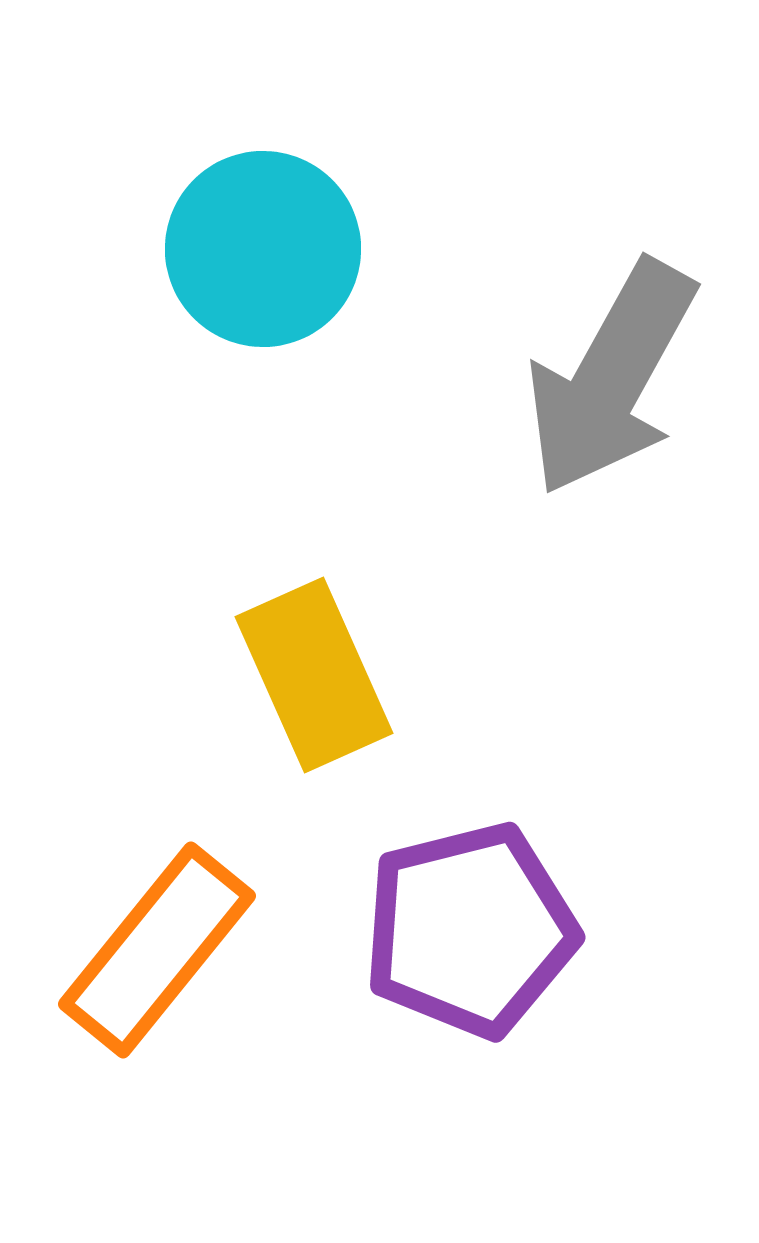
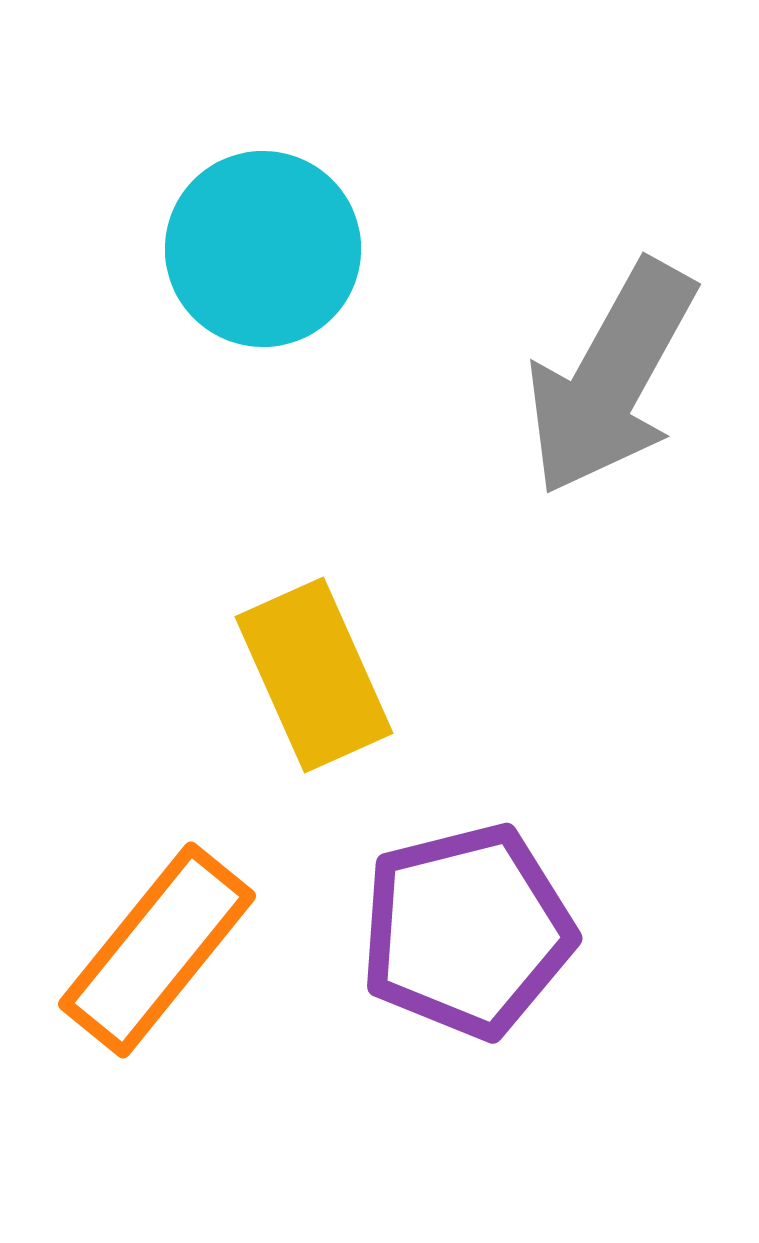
purple pentagon: moved 3 px left, 1 px down
